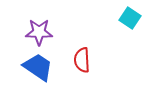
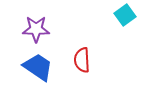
cyan square: moved 5 px left, 3 px up; rotated 20 degrees clockwise
purple star: moved 3 px left, 3 px up
